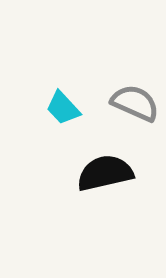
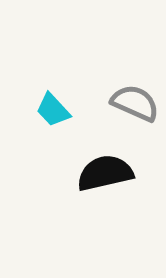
cyan trapezoid: moved 10 px left, 2 px down
